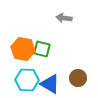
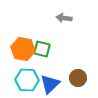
blue triangle: rotated 45 degrees clockwise
